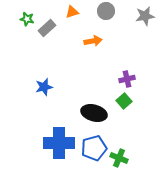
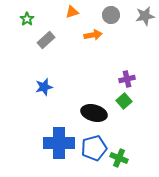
gray circle: moved 5 px right, 4 px down
green star: rotated 24 degrees clockwise
gray rectangle: moved 1 px left, 12 px down
orange arrow: moved 6 px up
